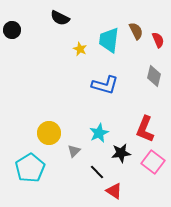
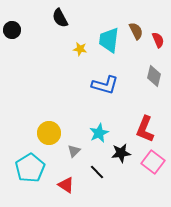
black semicircle: rotated 36 degrees clockwise
yellow star: rotated 16 degrees counterclockwise
red triangle: moved 48 px left, 6 px up
